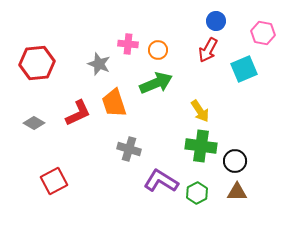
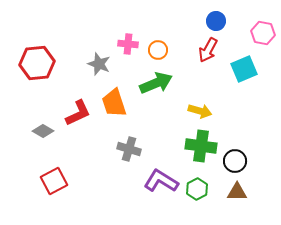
yellow arrow: rotated 40 degrees counterclockwise
gray diamond: moved 9 px right, 8 px down
green hexagon: moved 4 px up
